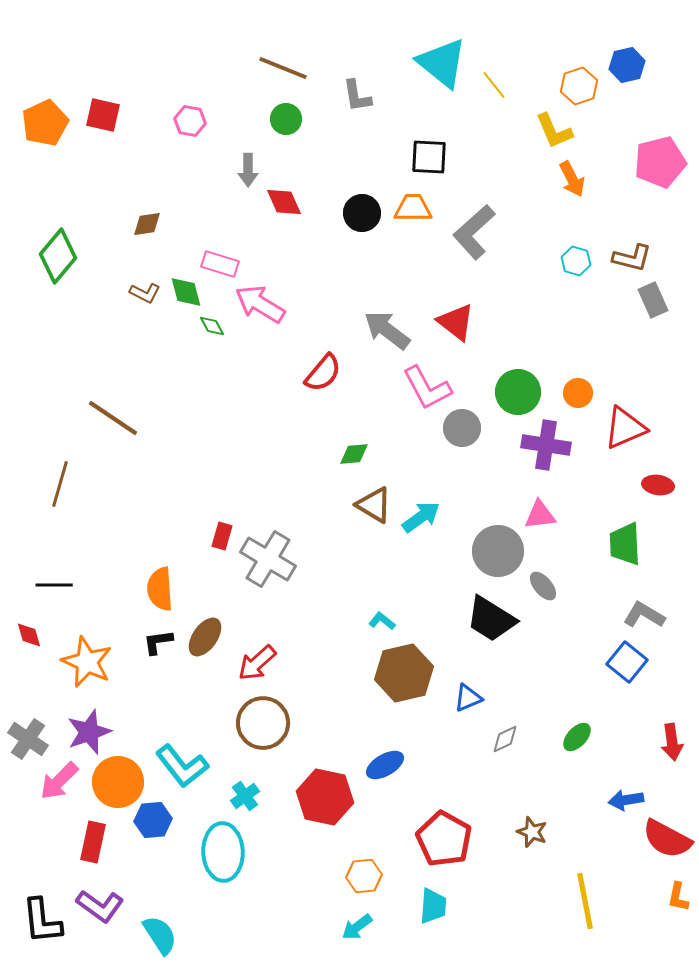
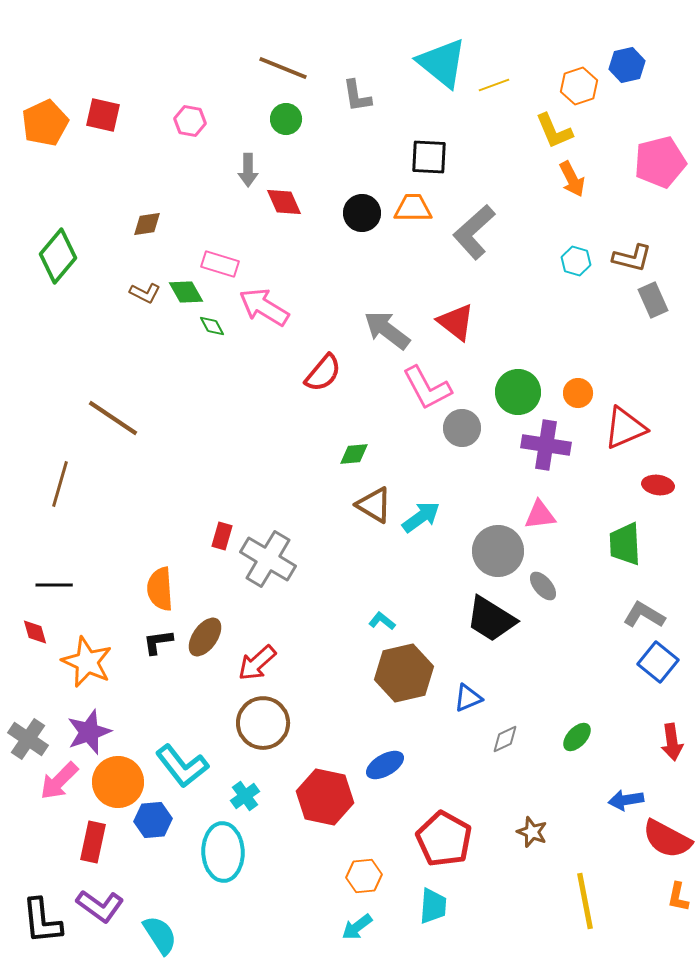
yellow line at (494, 85): rotated 72 degrees counterclockwise
green diamond at (186, 292): rotated 15 degrees counterclockwise
pink arrow at (260, 304): moved 4 px right, 3 px down
red diamond at (29, 635): moved 6 px right, 3 px up
blue square at (627, 662): moved 31 px right
